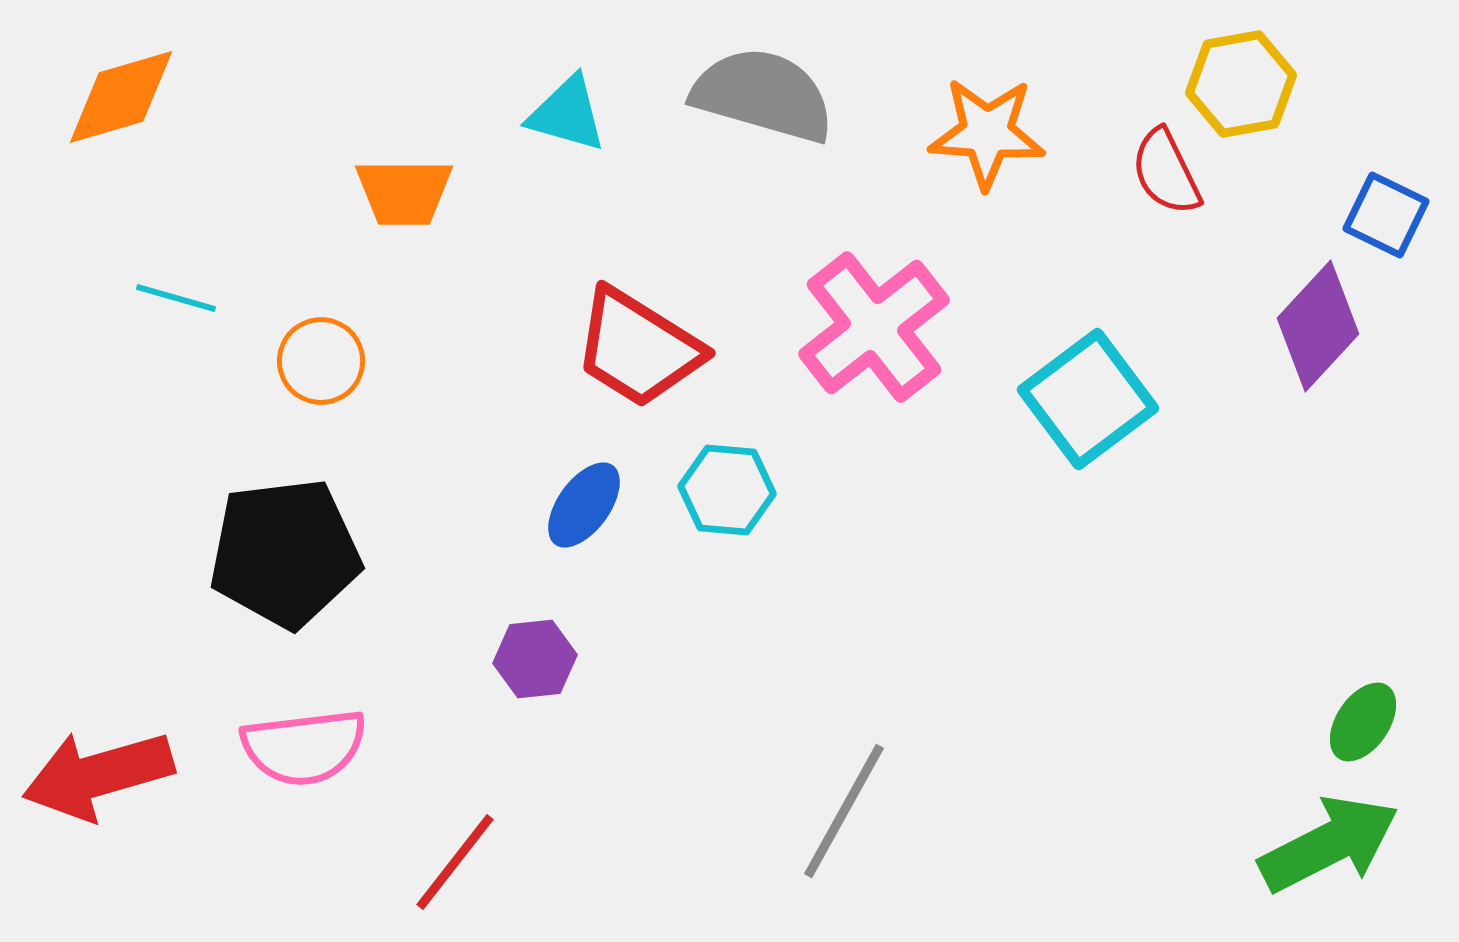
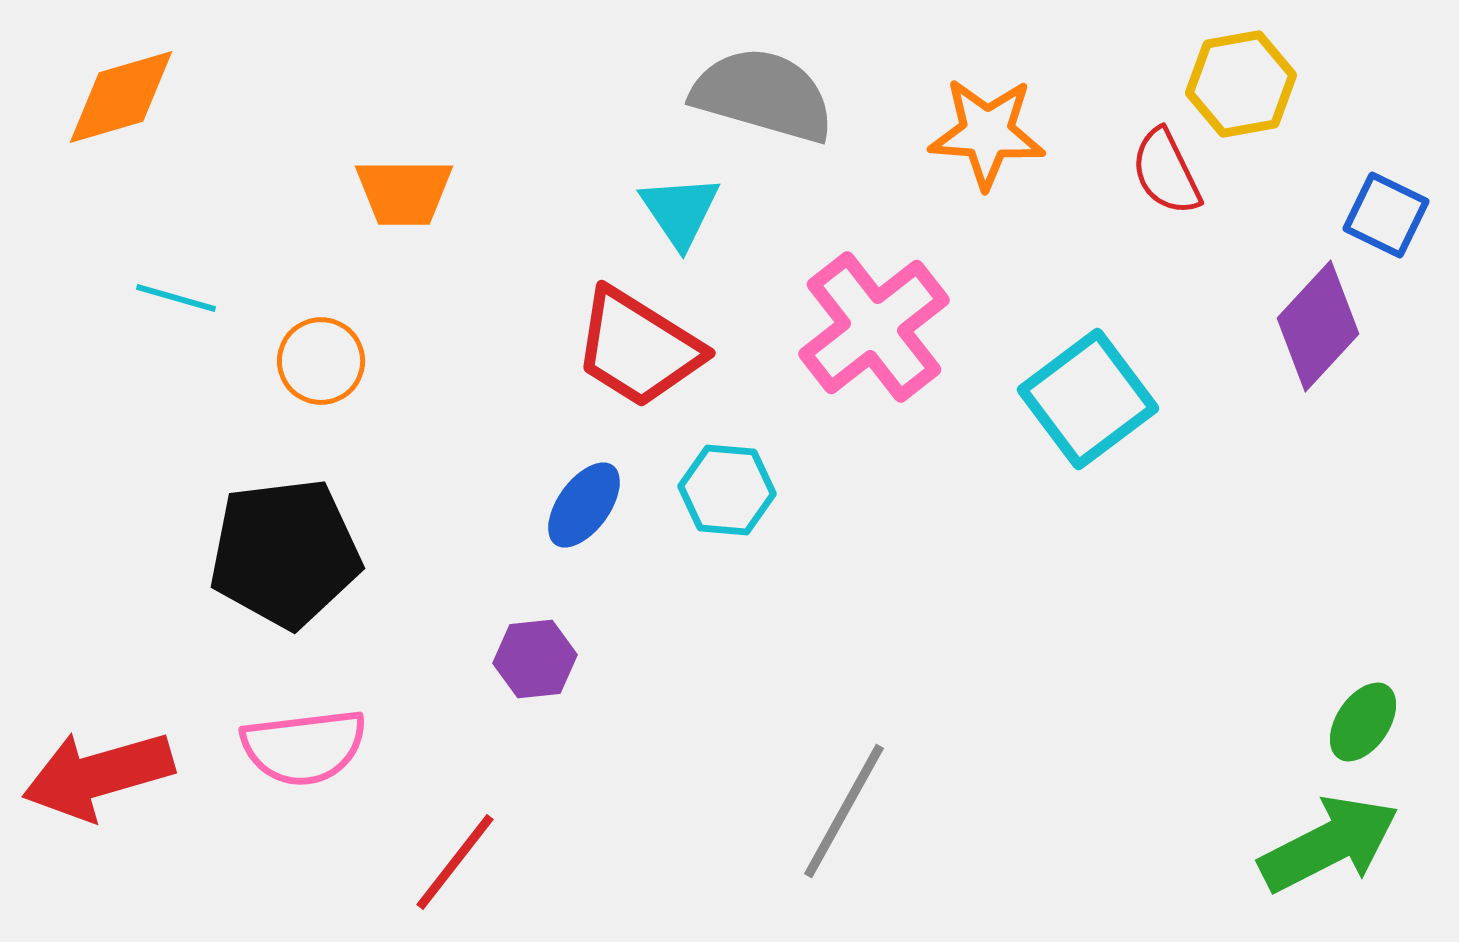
cyan triangle: moved 113 px right, 97 px down; rotated 40 degrees clockwise
